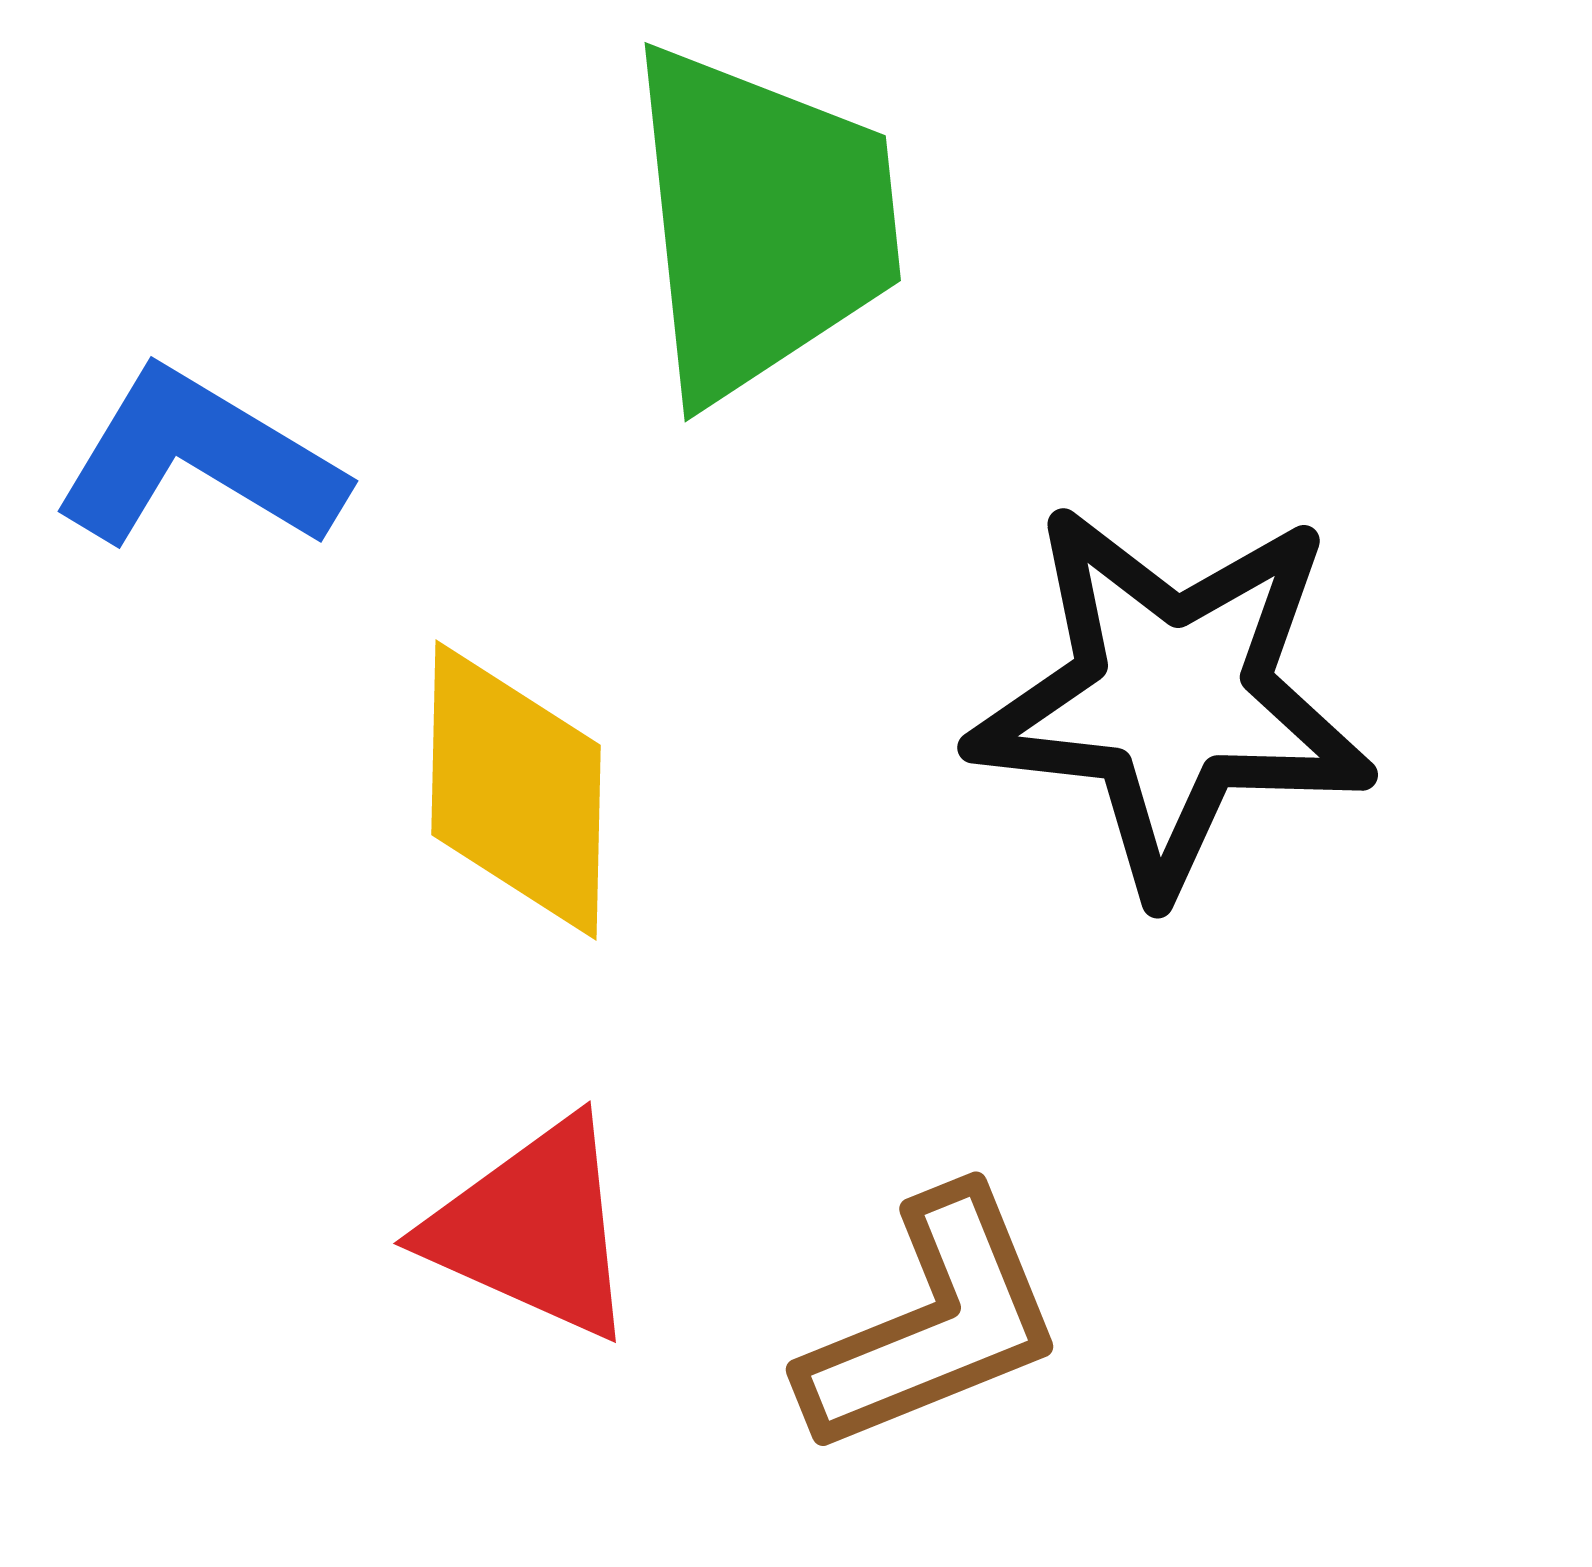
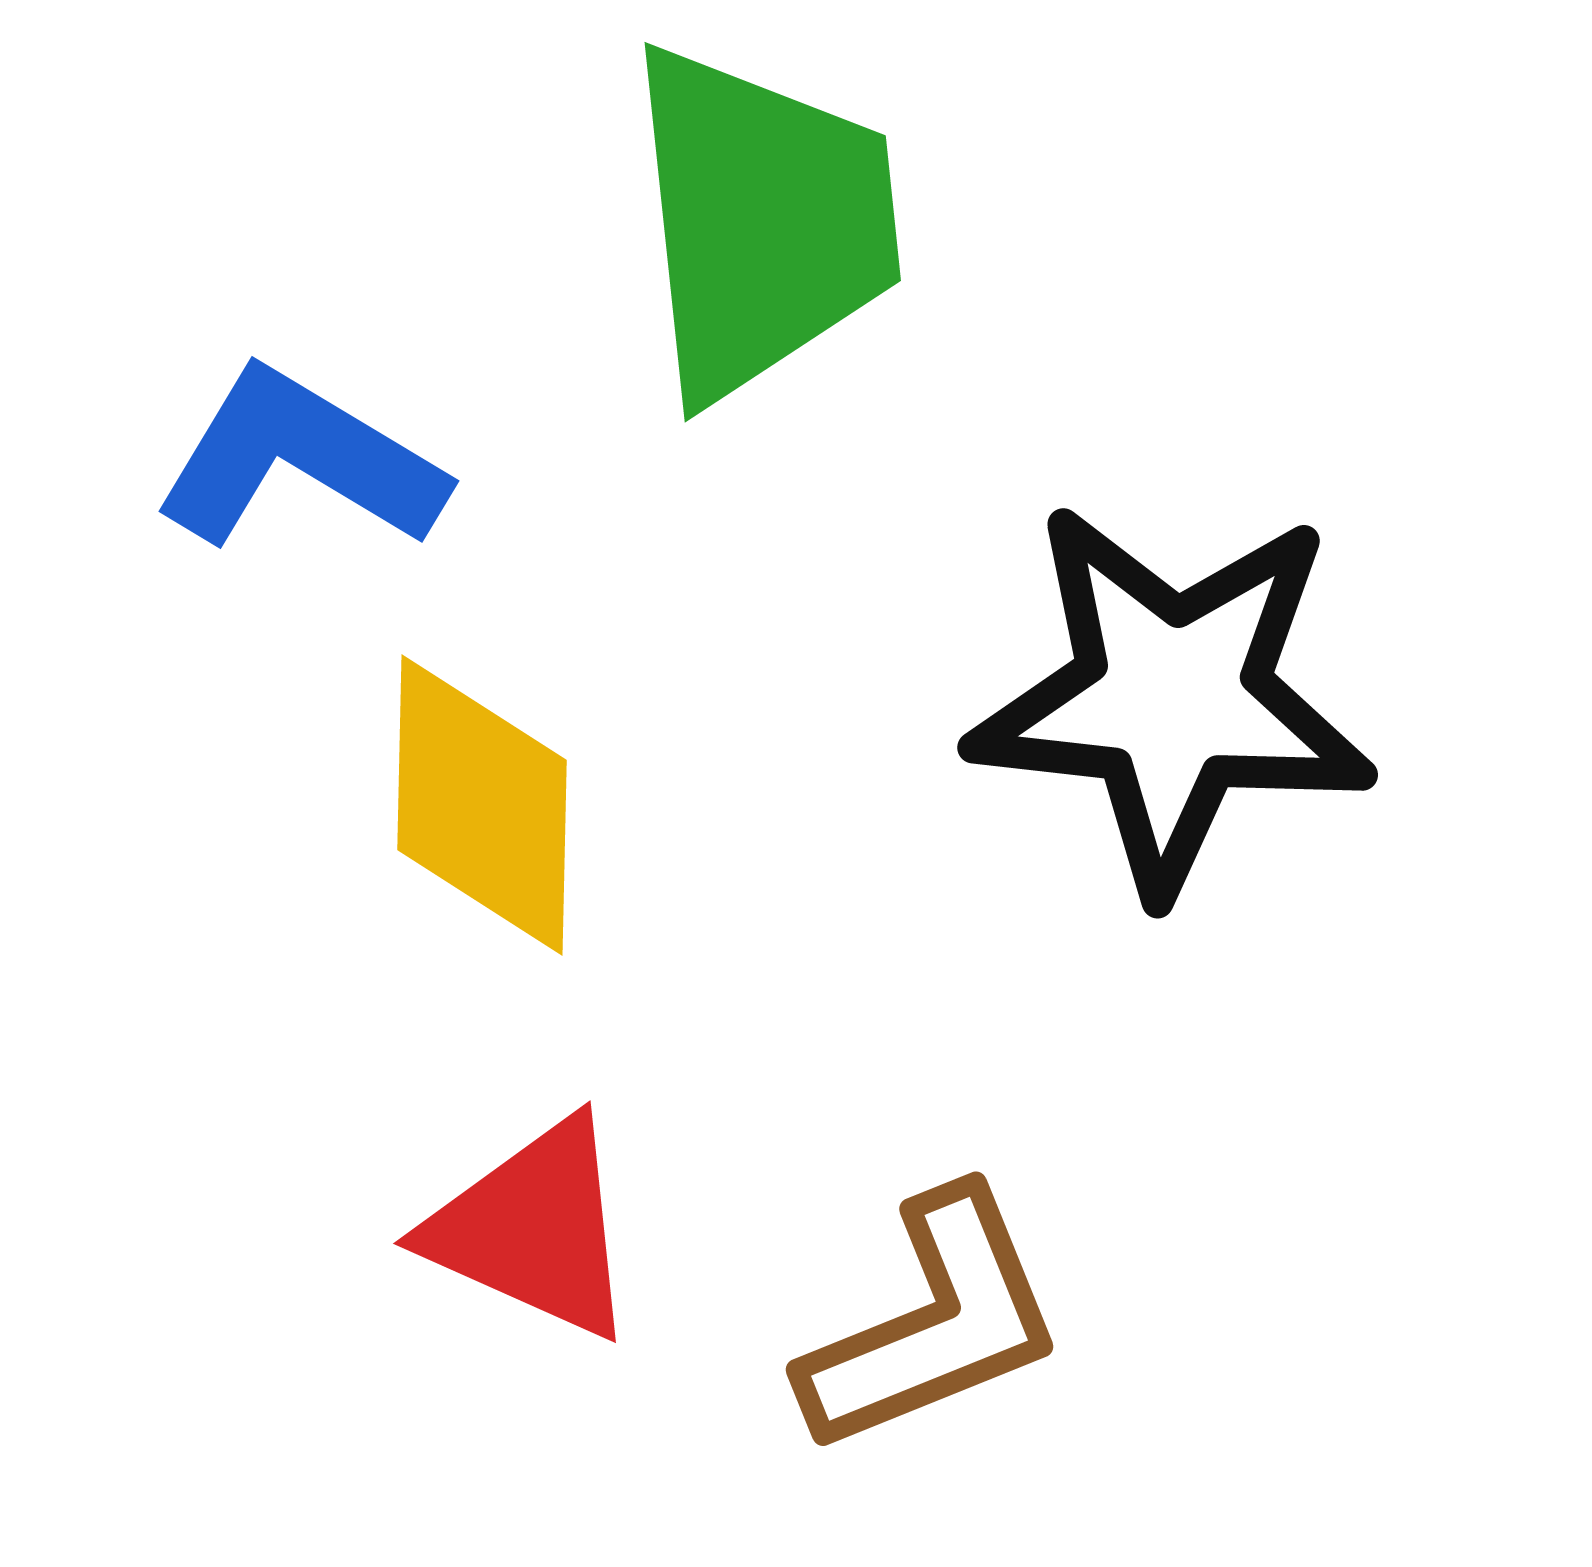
blue L-shape: moved 101 px right
yellow diamond: moved 34 px left, 15 px down
